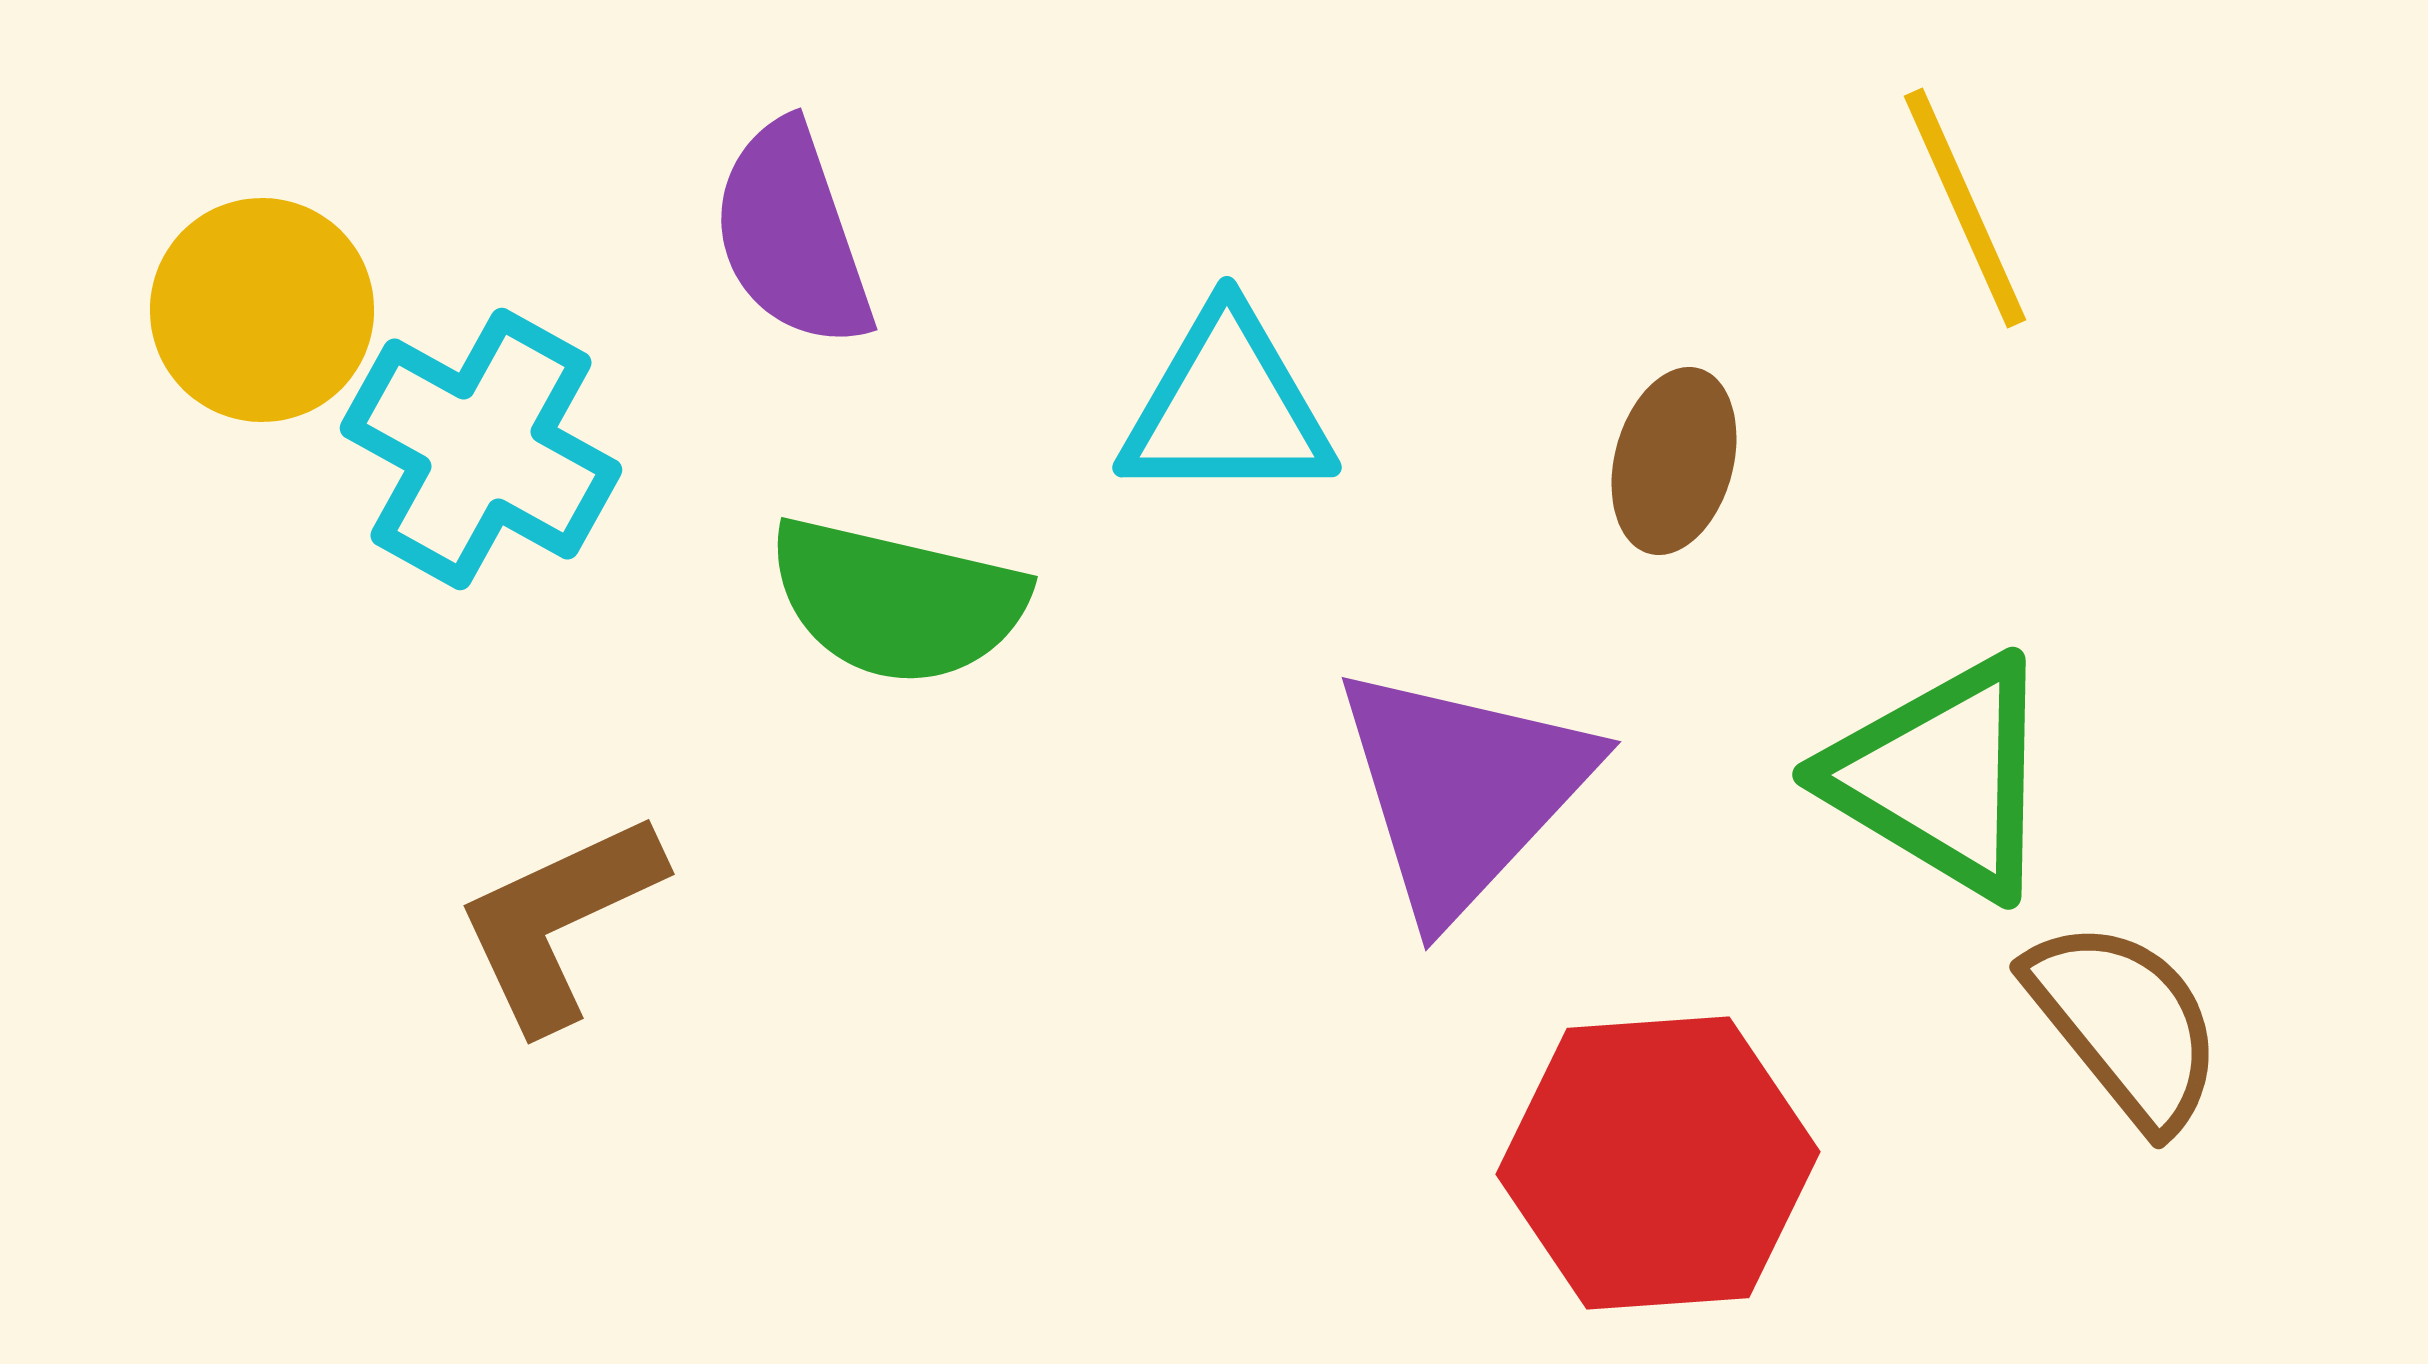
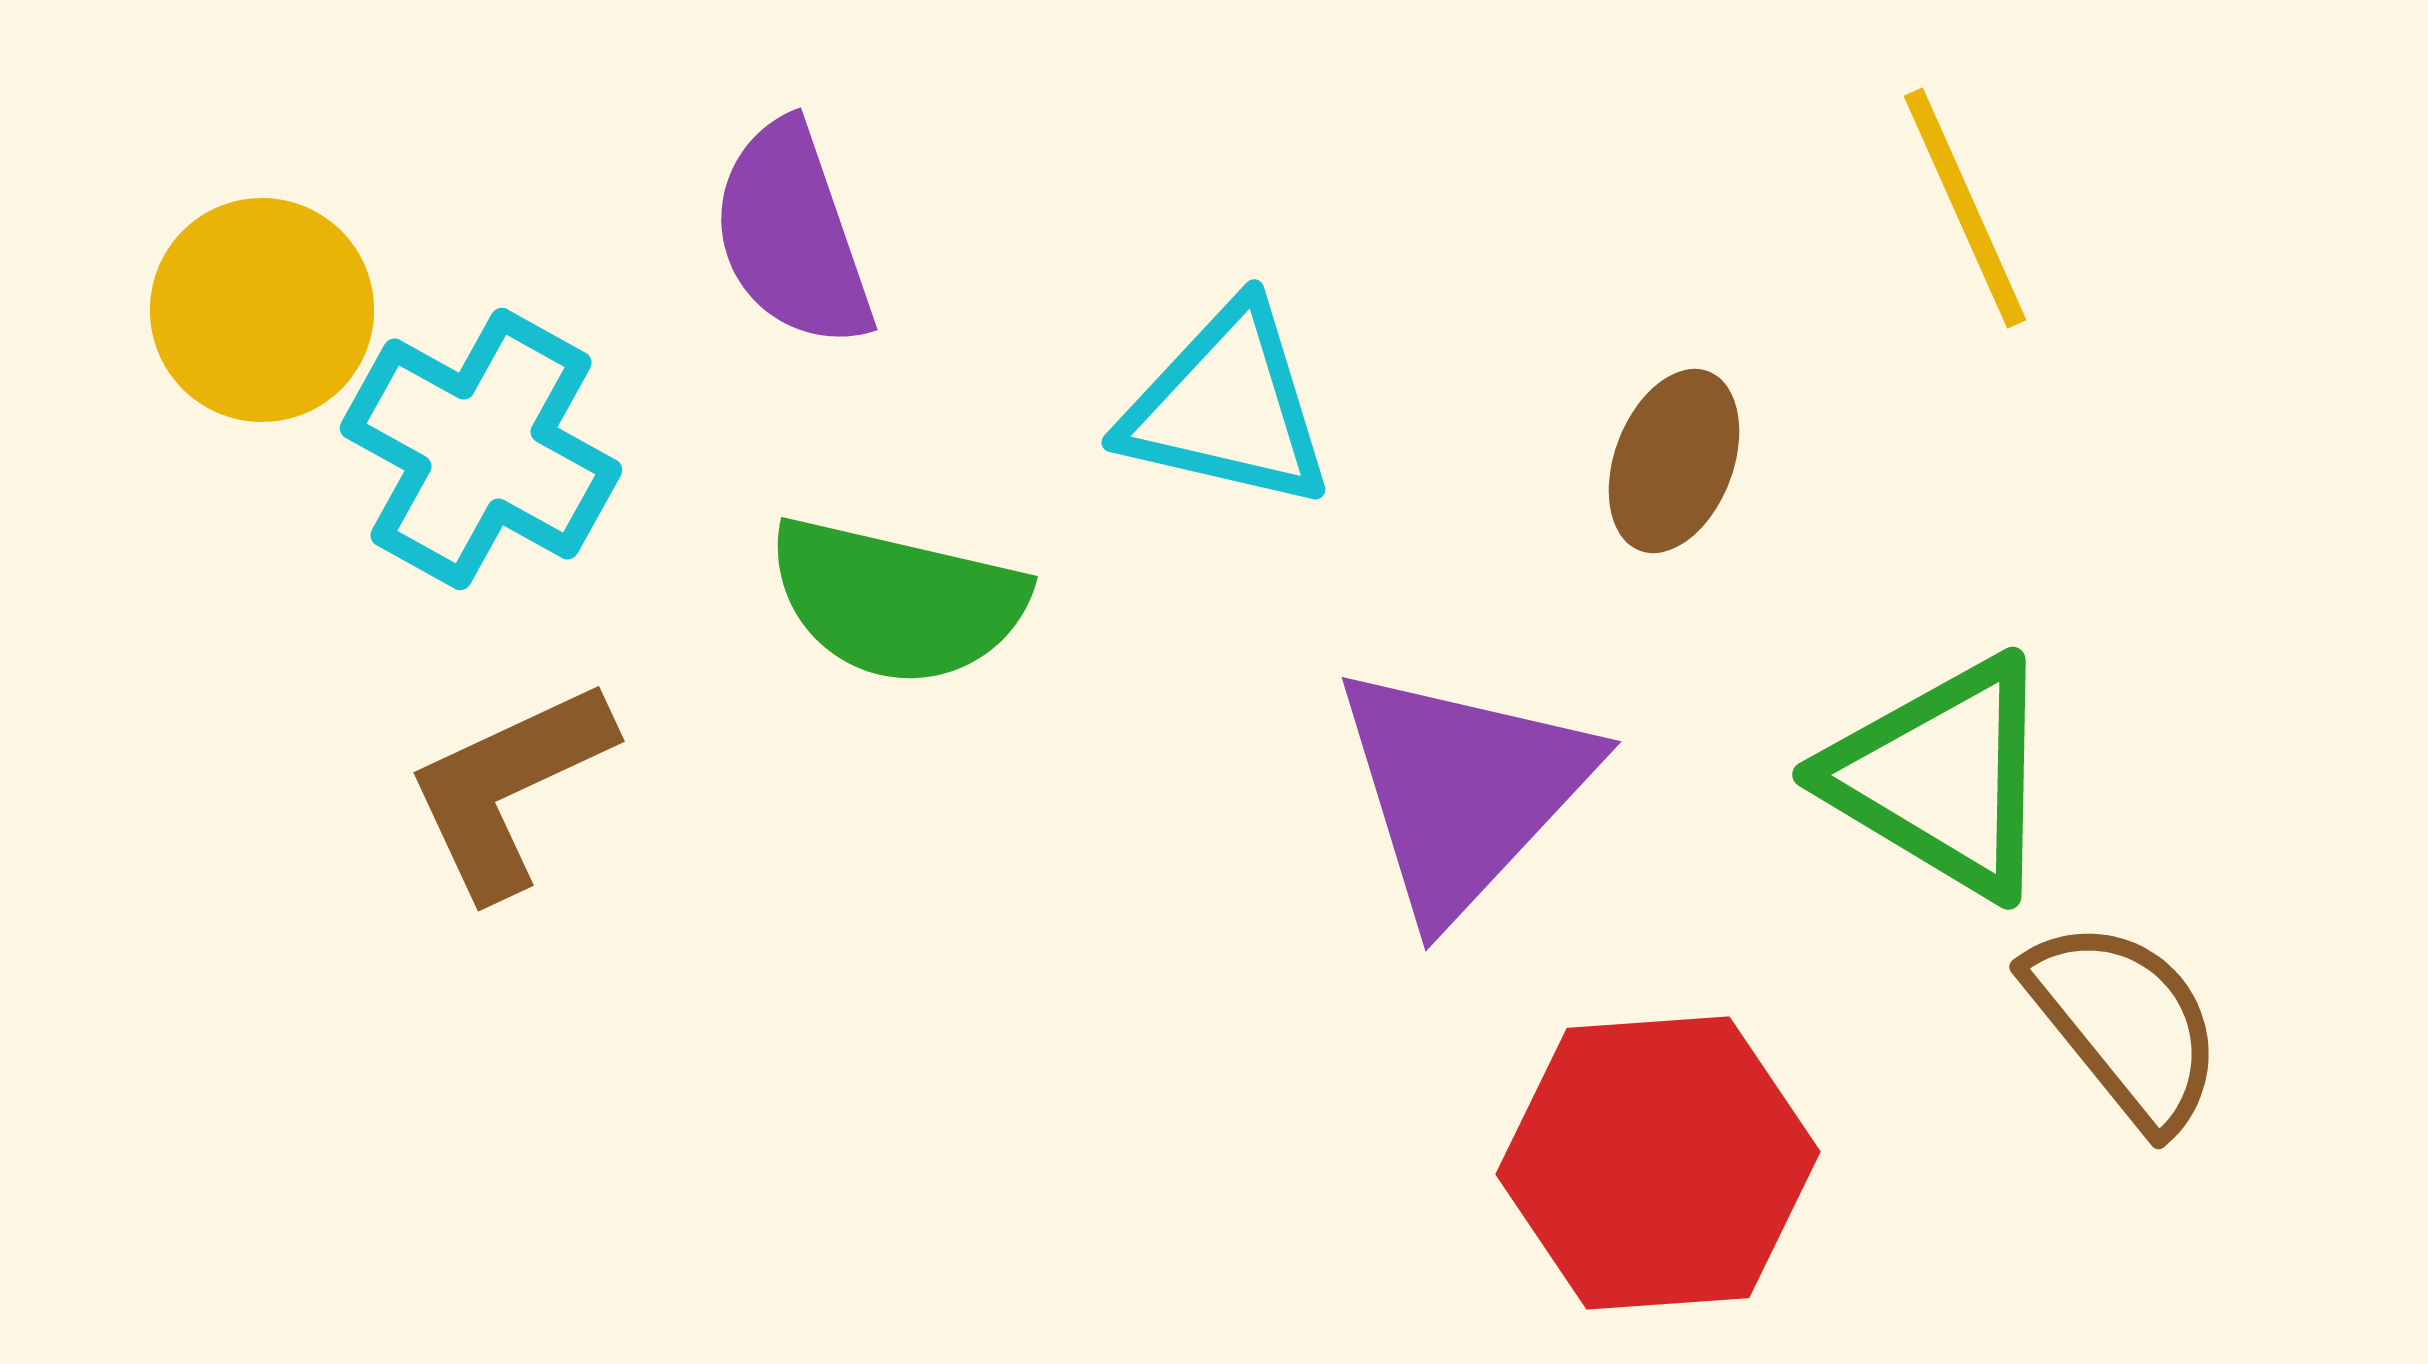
cyan triangle: rotated 13 degrees clockwise
brown ellipse: rotated 6 degrees clockwise
brown L-shape: moved 50 px left, 133 px up
